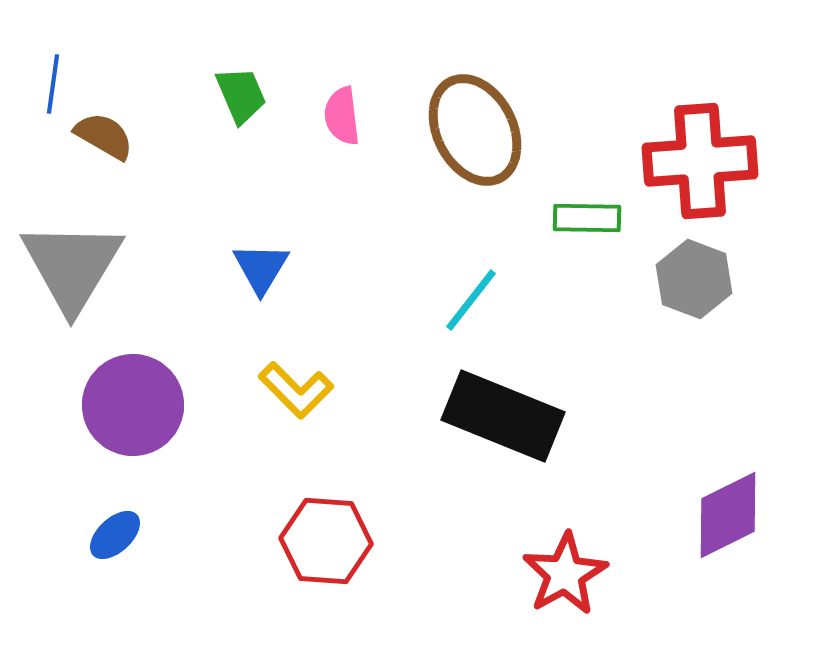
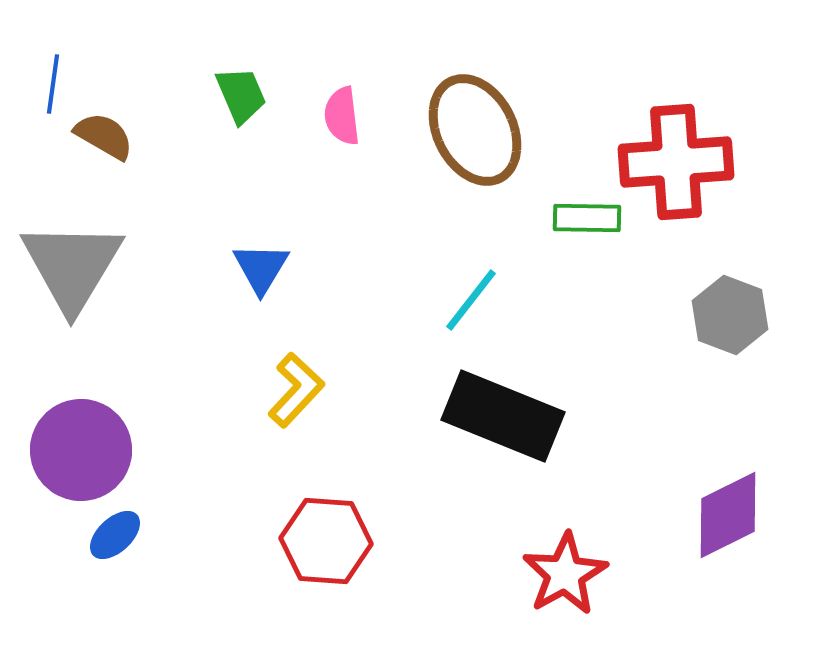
red cross: moved 24 px left, 1 px down
gray hexagon: moved 36 px right, 36 px down
yellow L-shape: rotated 92 degrees counterclockwise
purple circle: moved 52 px left, 45 px down
